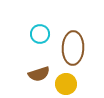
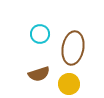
brown ellipse: rotated 8 degrees clockwise
yellow circle: moved 3 px right
